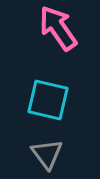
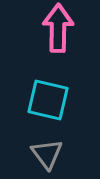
pink arrow: rotated 36 degrees clockwise
